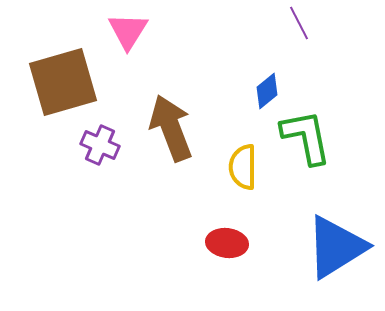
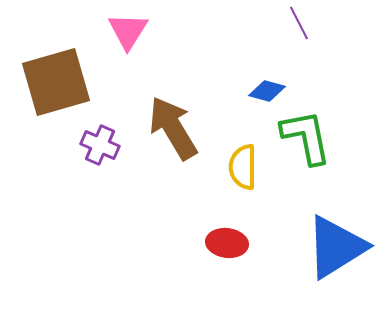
brown square: moved 7 px left
blue diamond: rotated 54 degrees clockwise
brown arrow: moved 2 px right; rotated 10 degrees counterclockwise
